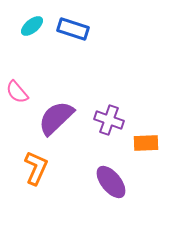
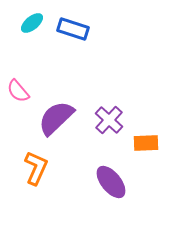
cyan ellipse: moved 3 px up
pink semicircle: moved 1 px right, 1 px up
purple cross: rotated 24 degrees clockwise
